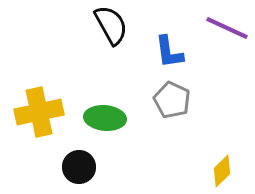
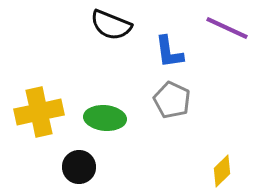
black semicircle: rotated 141 degrees clockwise
